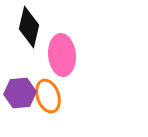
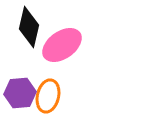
pink ellipse: moved 10 px up; rotated 60 degrees clockwise
orange ellipse: rotated 32 degrees clockwise
